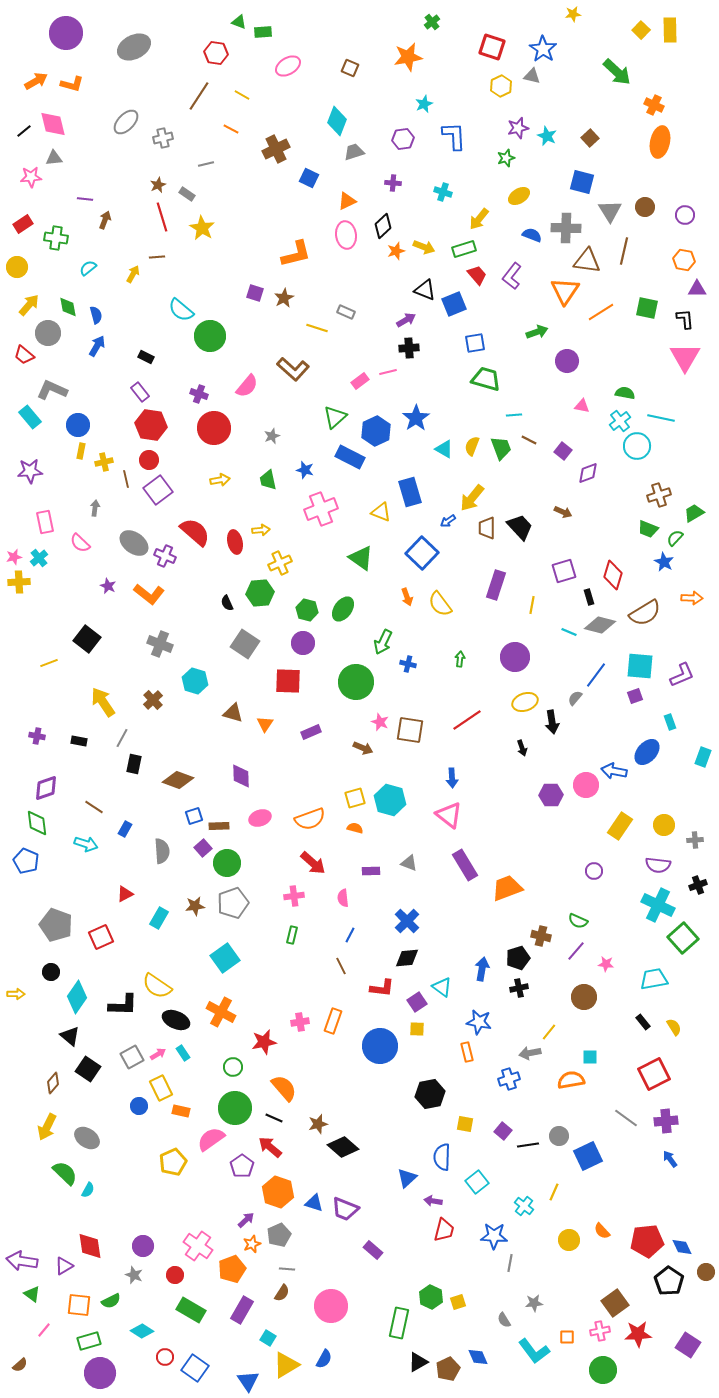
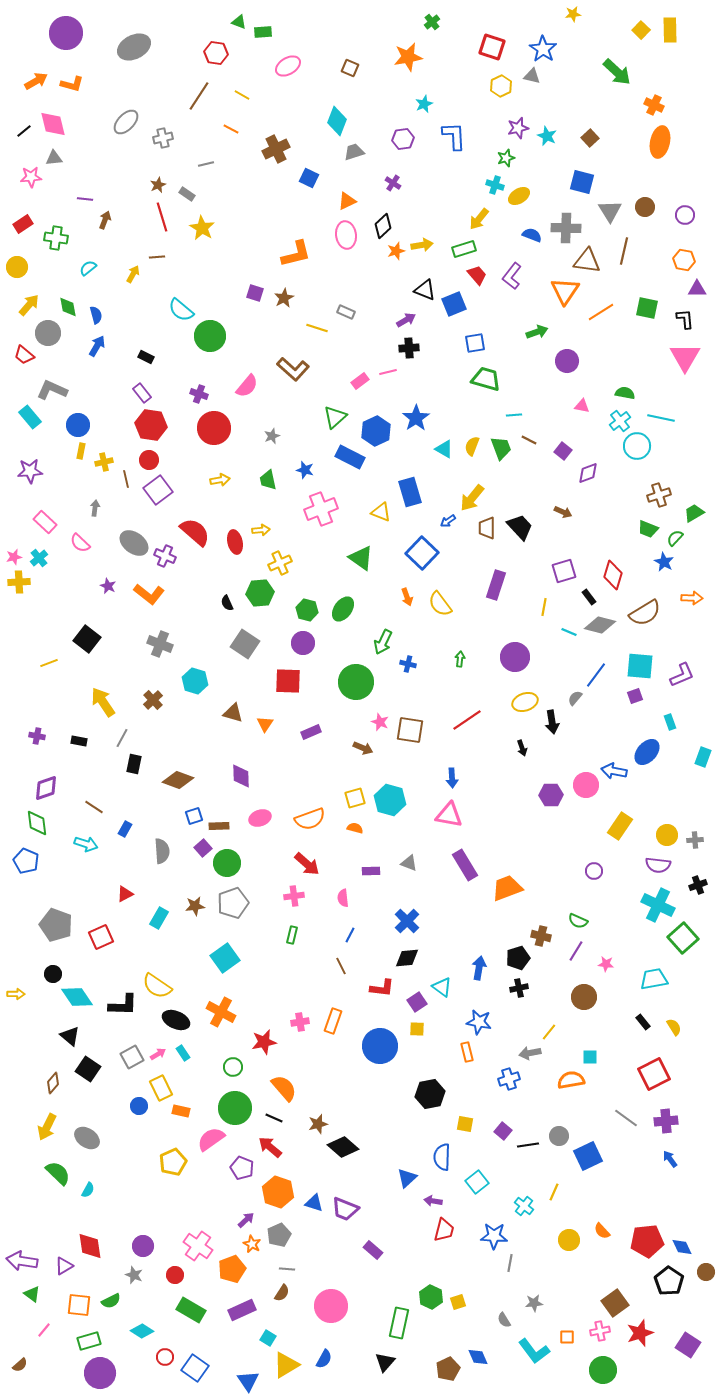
purple cross at (393, 183): rotated 28 degrees clockwise
cyan cross at (443, 192): moved 52 px right, 7 px up
yellow arrow at (424, 247): moved 2 px left, 2 px up; rotated 30 degrees counterclockwise
purple rectangle at (140, 392): moved 2 px right, 1 px down
pink rectangle at (45, 522): rotated 35 degrees counterclockwise
black rectangle at (589, 597): rotated 21 degrees counterclockwise
yellow line at (532, 605): moved 12 px right, 2 px down
pink triangle at (449, 815): rotated 28 degrees counterclockwise
yellow circle at (664, 825): moved 3 px right, 10 px down
red arrow at (313, 863): moved 6 px left, 1 px down
purple line at (576, 951): rotated 10 degrees counterclockwise
blue arrow at (482, 969): moved 3 px left, 1 px up
black circle at (51, 972): moved 2 px right, 2 px down
cyan diamond at (77, 997): rotated 68 degrees counterclockwise
purple pentagon at (242, 1166): moved 2 px down; rotated 15 degrees counterclockwise
green semicircle at (65, 1173): moved 7 px left
orange star at (252, 1244): rotated 24 degrees counterclockwise
purple rectangle at (242, 1310): rotated 36 degrees clockwise
red star at (638, 1334): moved 2 px right, 1 px up; rotated 16 degrees counterclockwise
black triangle at (418, 1362): moved 33 px left; rotated 20 degrees counterclockwise
